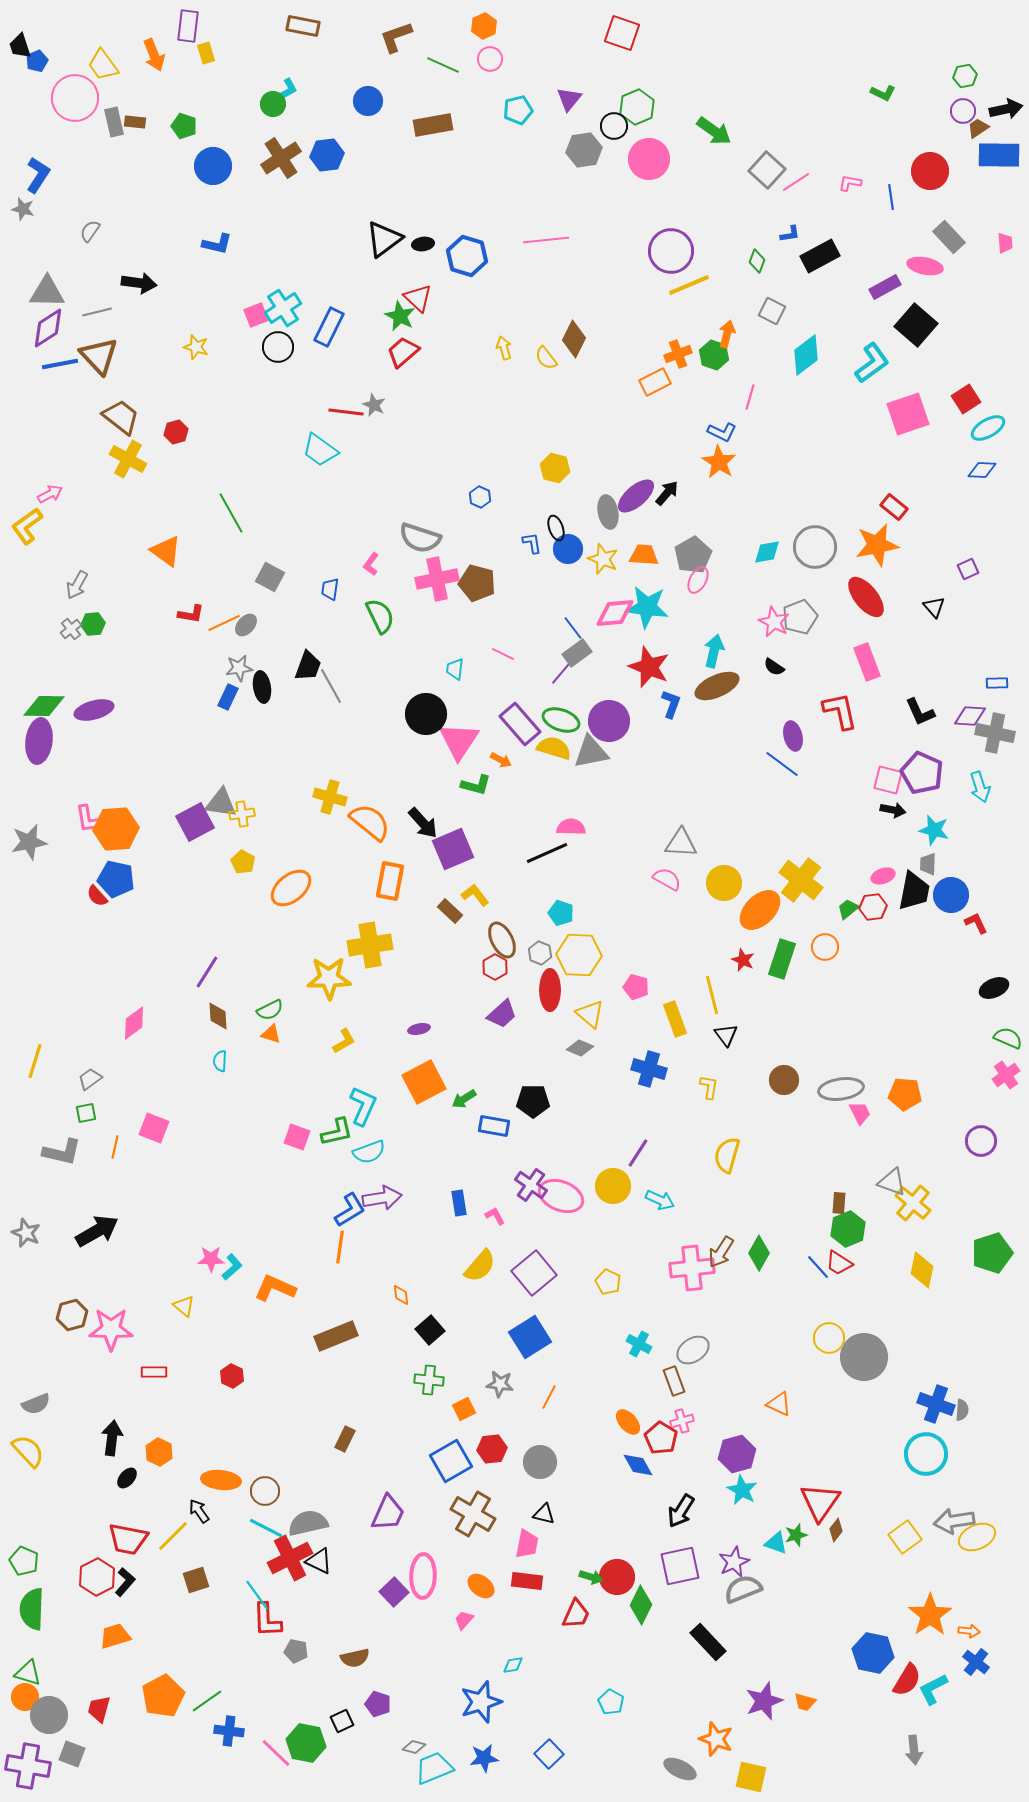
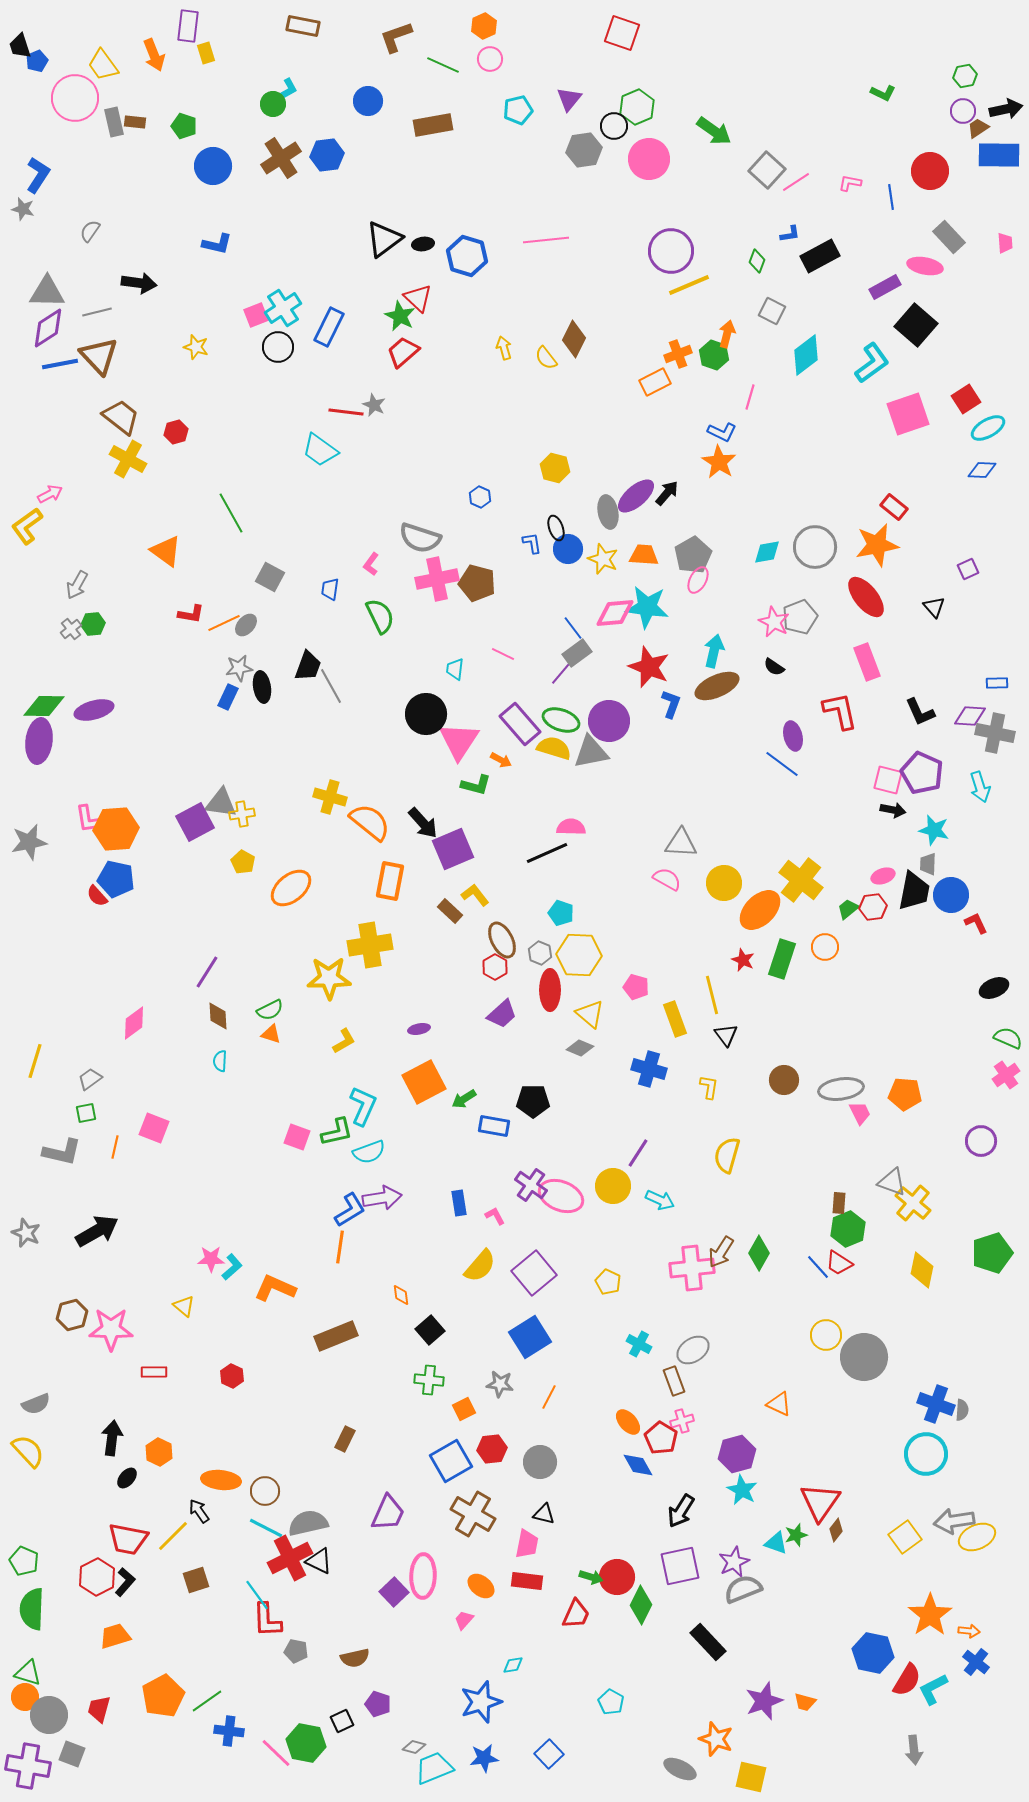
yellow circle at (829, 1338): moved 3 px left, 3 px up
